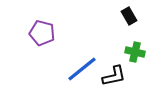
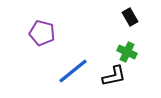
black rectangle: moved 1 px right, 1 px down
green cross: moved 8 px left; rotated 12 degrees clockwise
blue line: moved 9 px left, 2 px down
